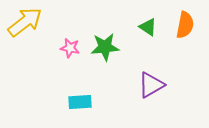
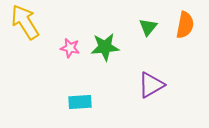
yellow arrow: rotated 84 degrees counterclockwise
green triangle: rotated 36 degrees clockwise
